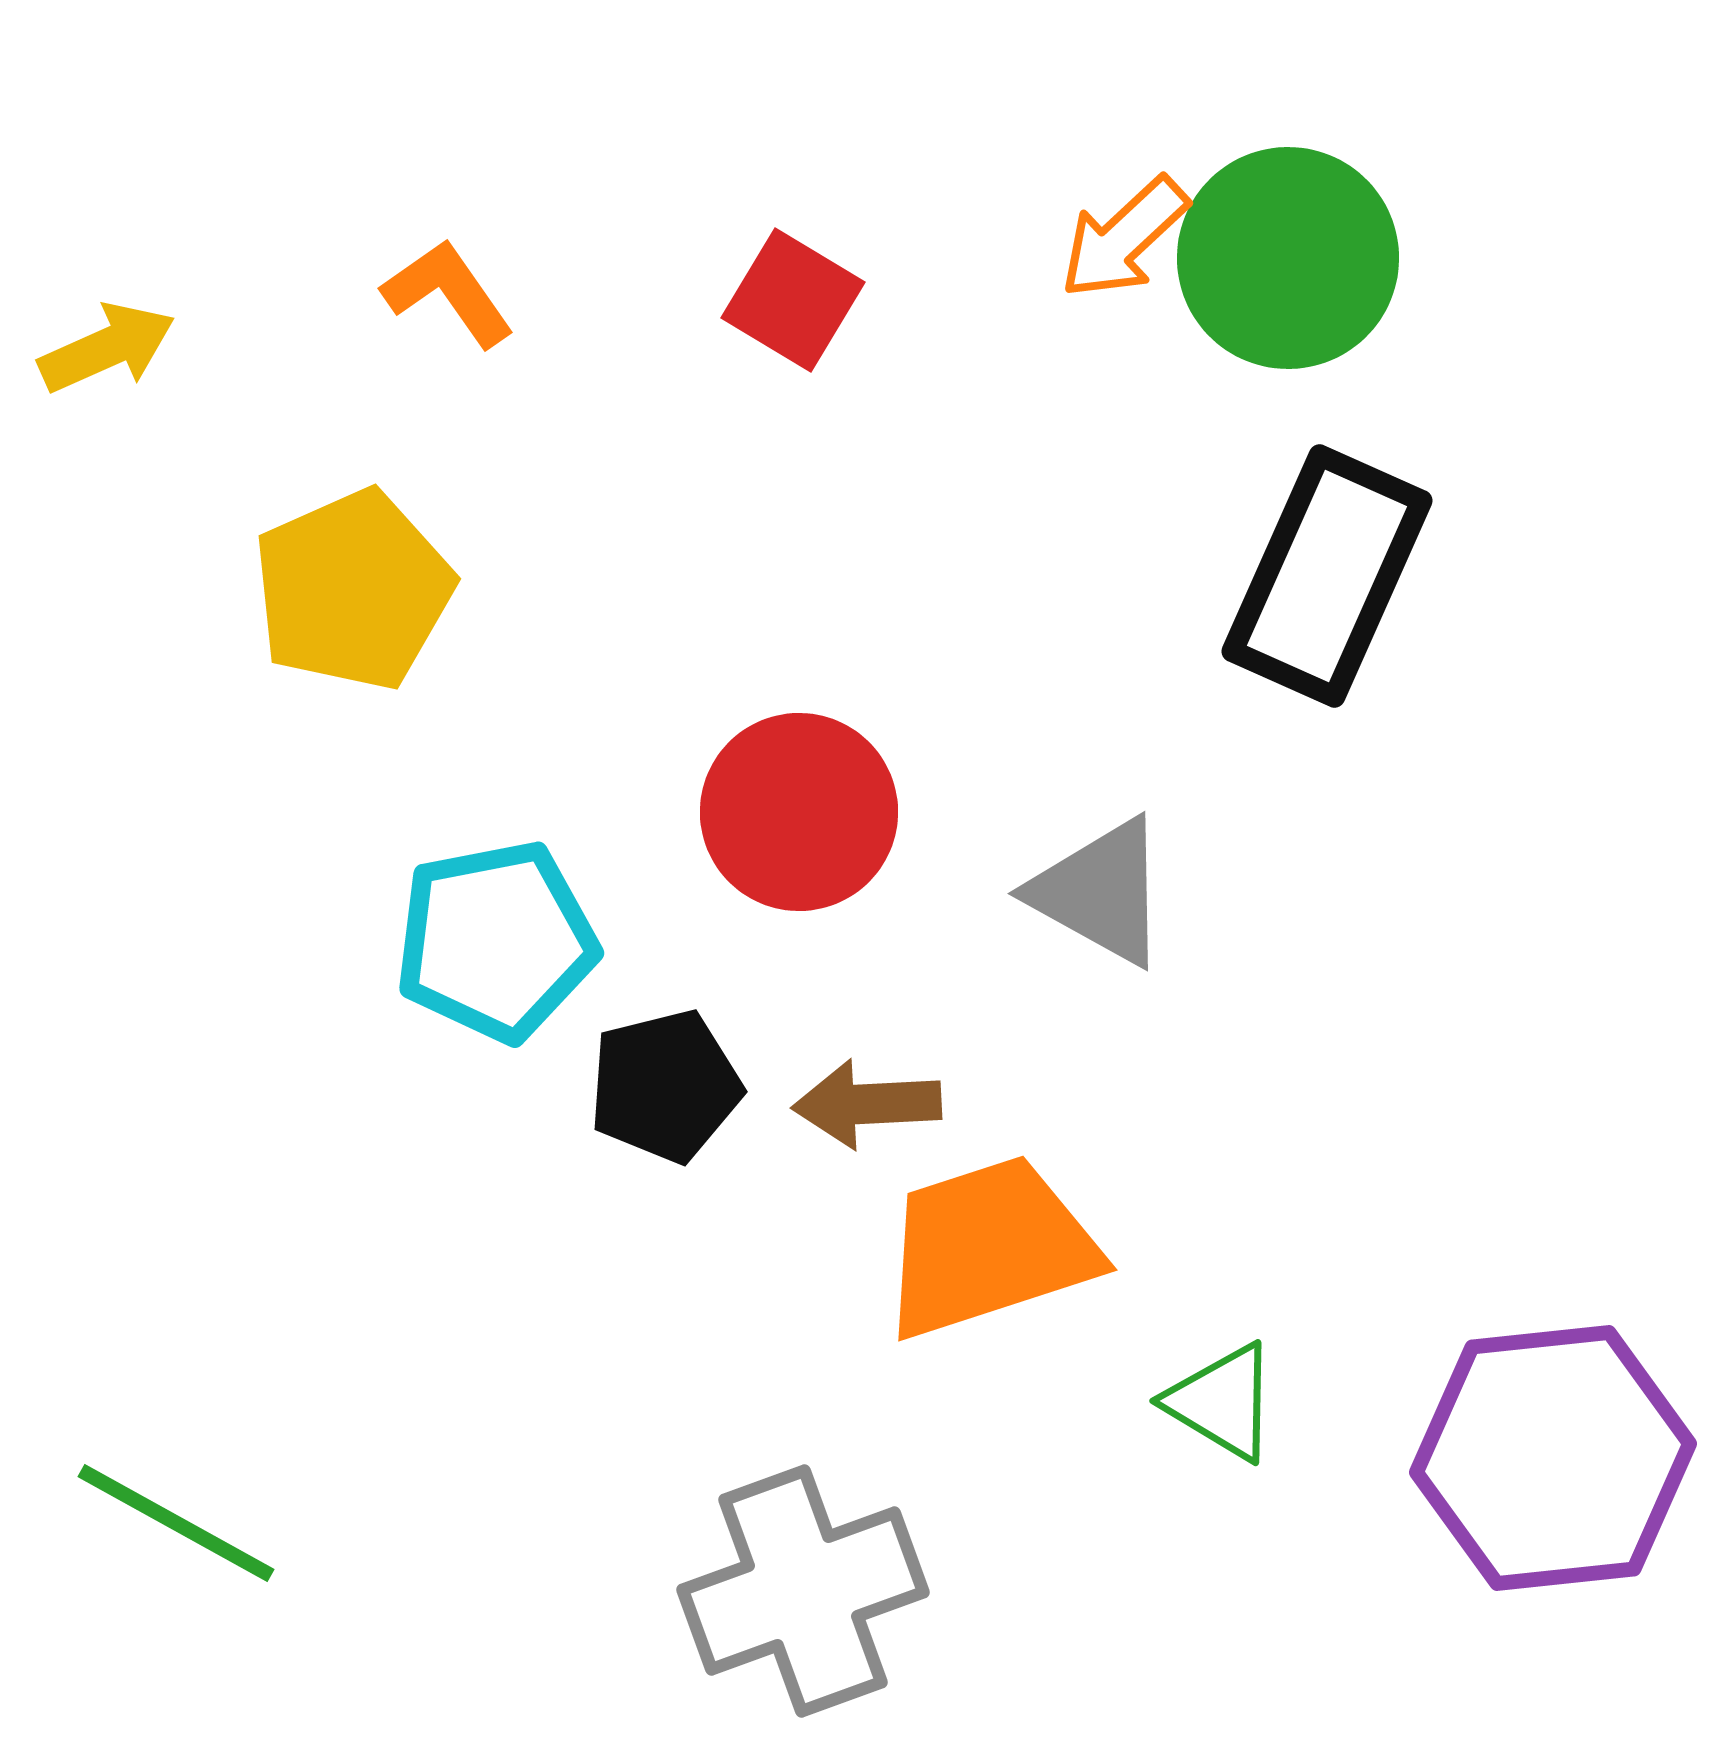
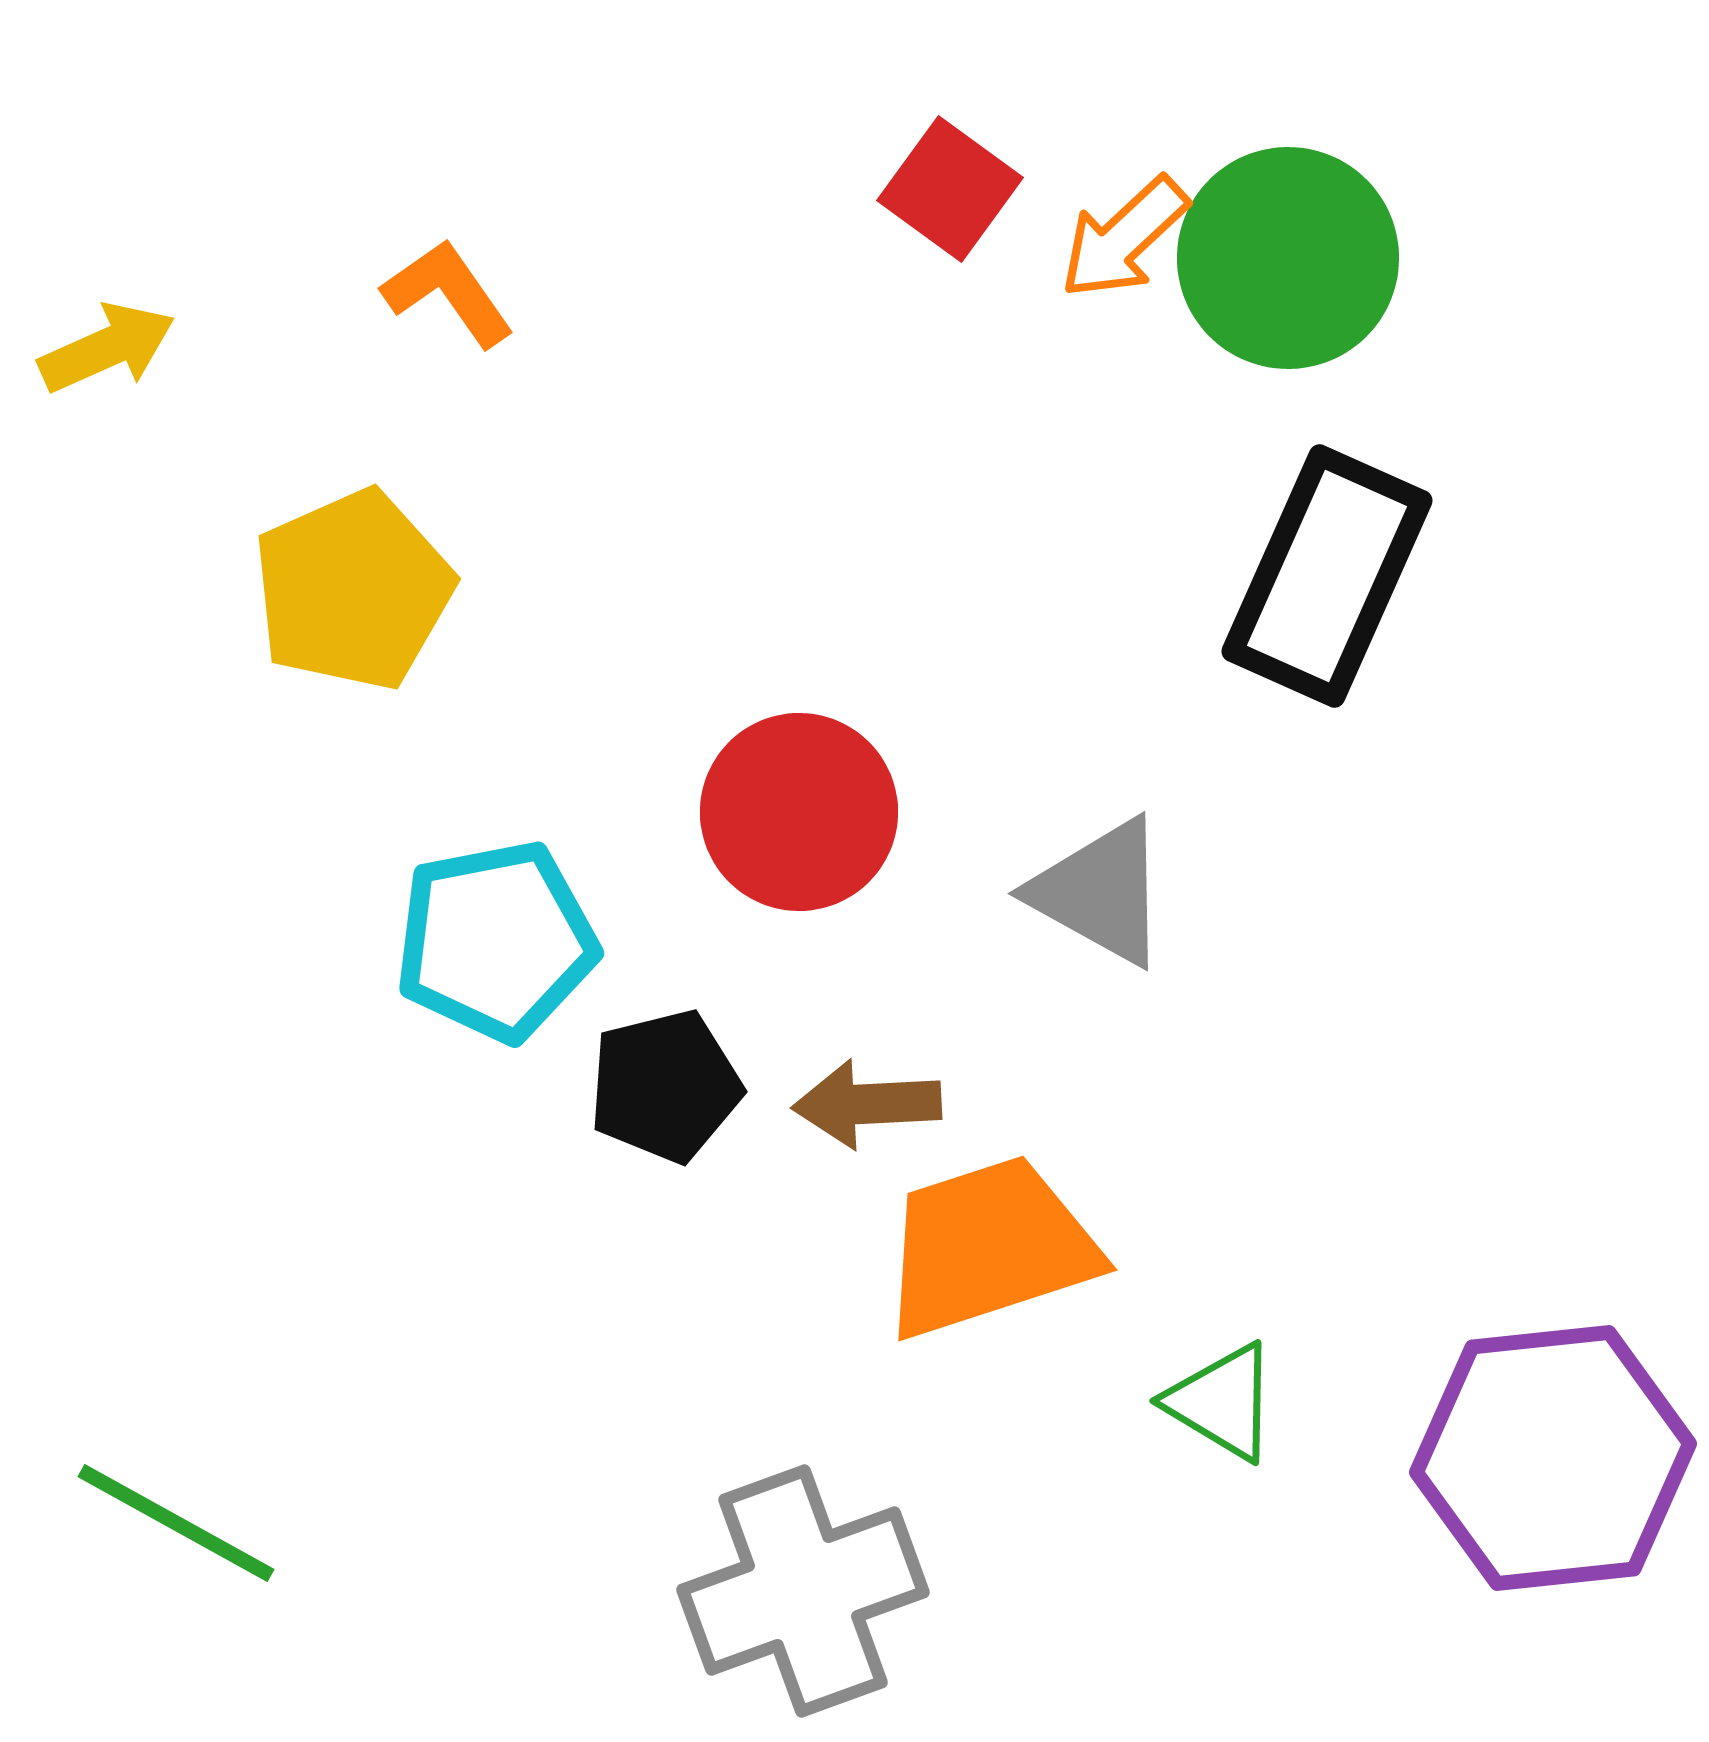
red square: moved 157 px right, 111 px up; rotated 5 degrees clockwise
